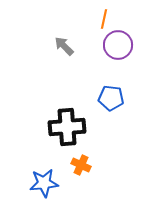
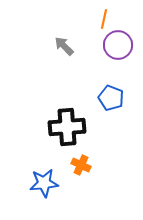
blue pentagon: rotated 15 degrees clockwise
